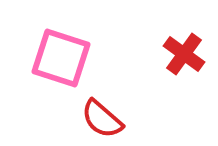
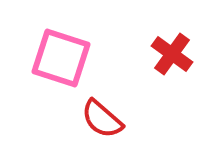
red cross: moved 12 px left
